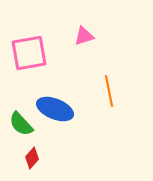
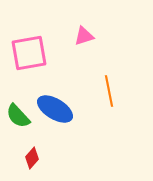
blue ellipse: rotated 9 degrees clockwise
green semicircle: moved 3 px left, 8 px up
